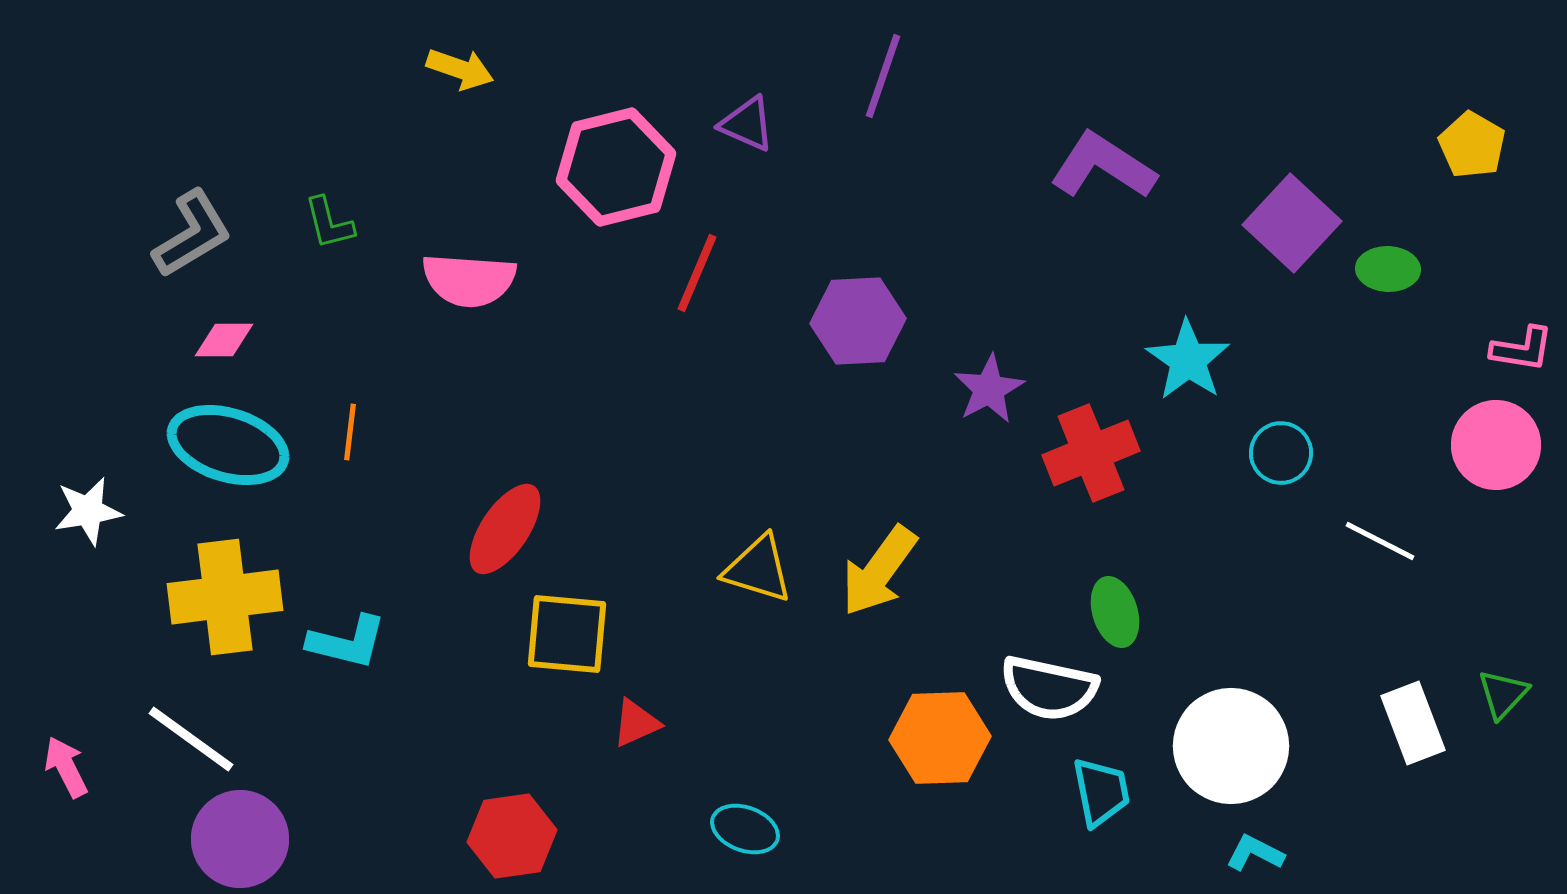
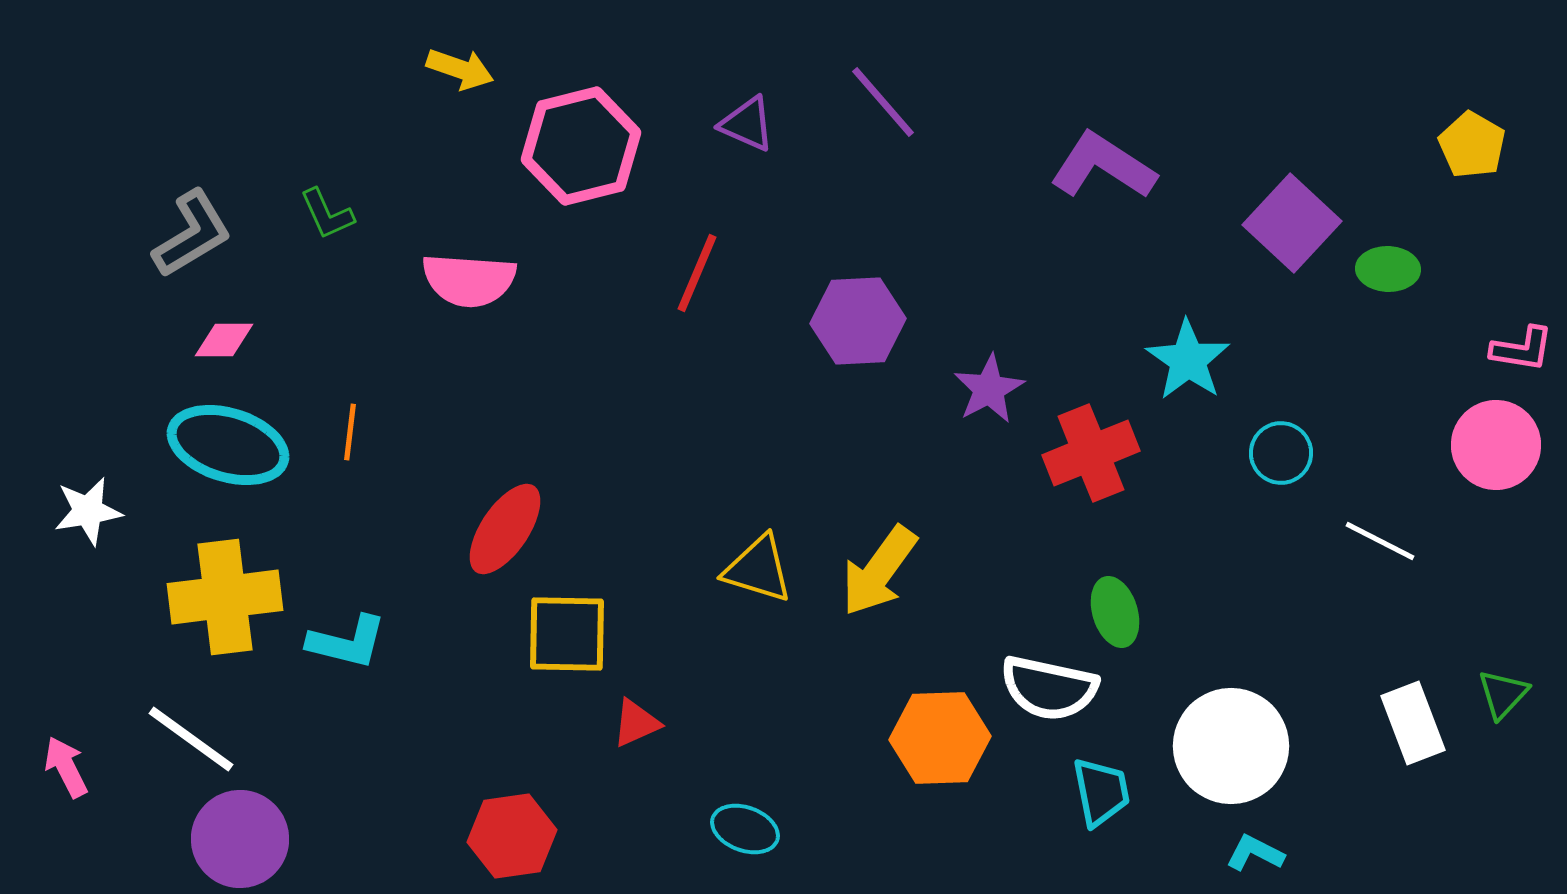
purple line at (883, 76): moved 26 px down; rotated 60 degrees counterclockwise
pink hexagon at (616, 167): moved 35 px left, 21 px up
green L-shape at (329, 223): moved 2 px left, 9 px up; rotated 10 degrees counterclockwise
yellow square at (567, 634): rotated 4 degrees counterclockwise
